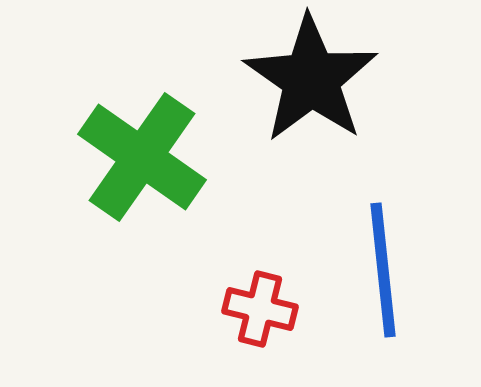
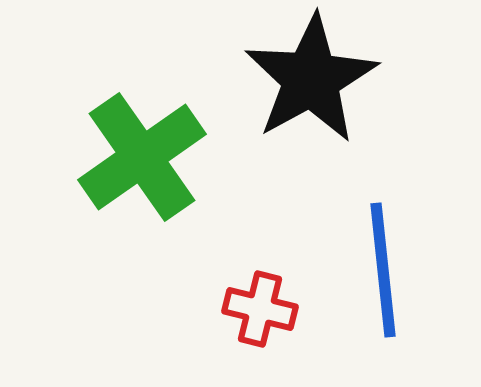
black star: rotated 8 degrees clockwise
green cross: rotated 20 degrees clockwise
